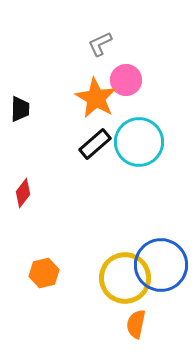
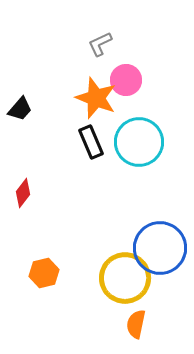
orange star: rotated 9 degrees counterclockwise
black trapezoid: rotated 40 degrees clockwise
black rectangle: moved 4 px left, 2 px up; rotated 72 degrees counterclockwise
blue circle: moved 1 px left, 17 px up
